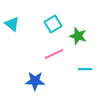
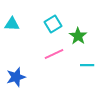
cyan triangle: rotated 35 degrees counterclockwise
green star: rotated 18 degrees clockwise
cyan line: moved 2 px right, 4 px up
blue star: moved 19 px left, 4 px up; rotated 18 degrees counterclockwise
